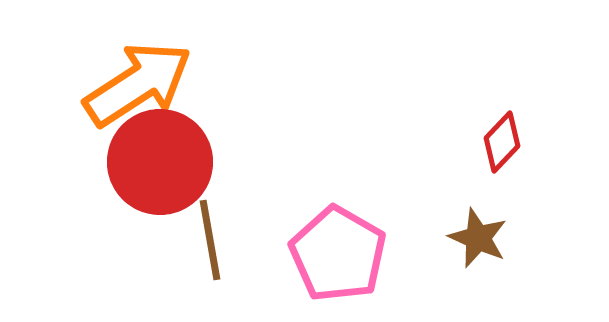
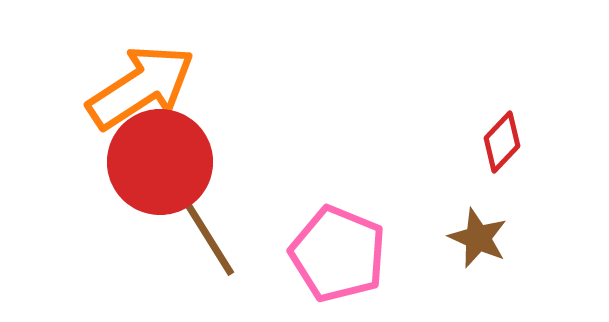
orange arrow: moved 3 px right, 3 px down
brown line: rotated 22 degrees counterclockwise
pink pentagon: rotated 8 degrees counterclockwise
